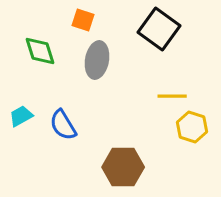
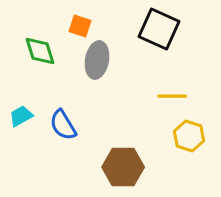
orange square: moved 3 px left, 6 px down
black square: rotated 12 degrees counterclockwise
yellow hexagon: moved 3 px left, 9 px down
